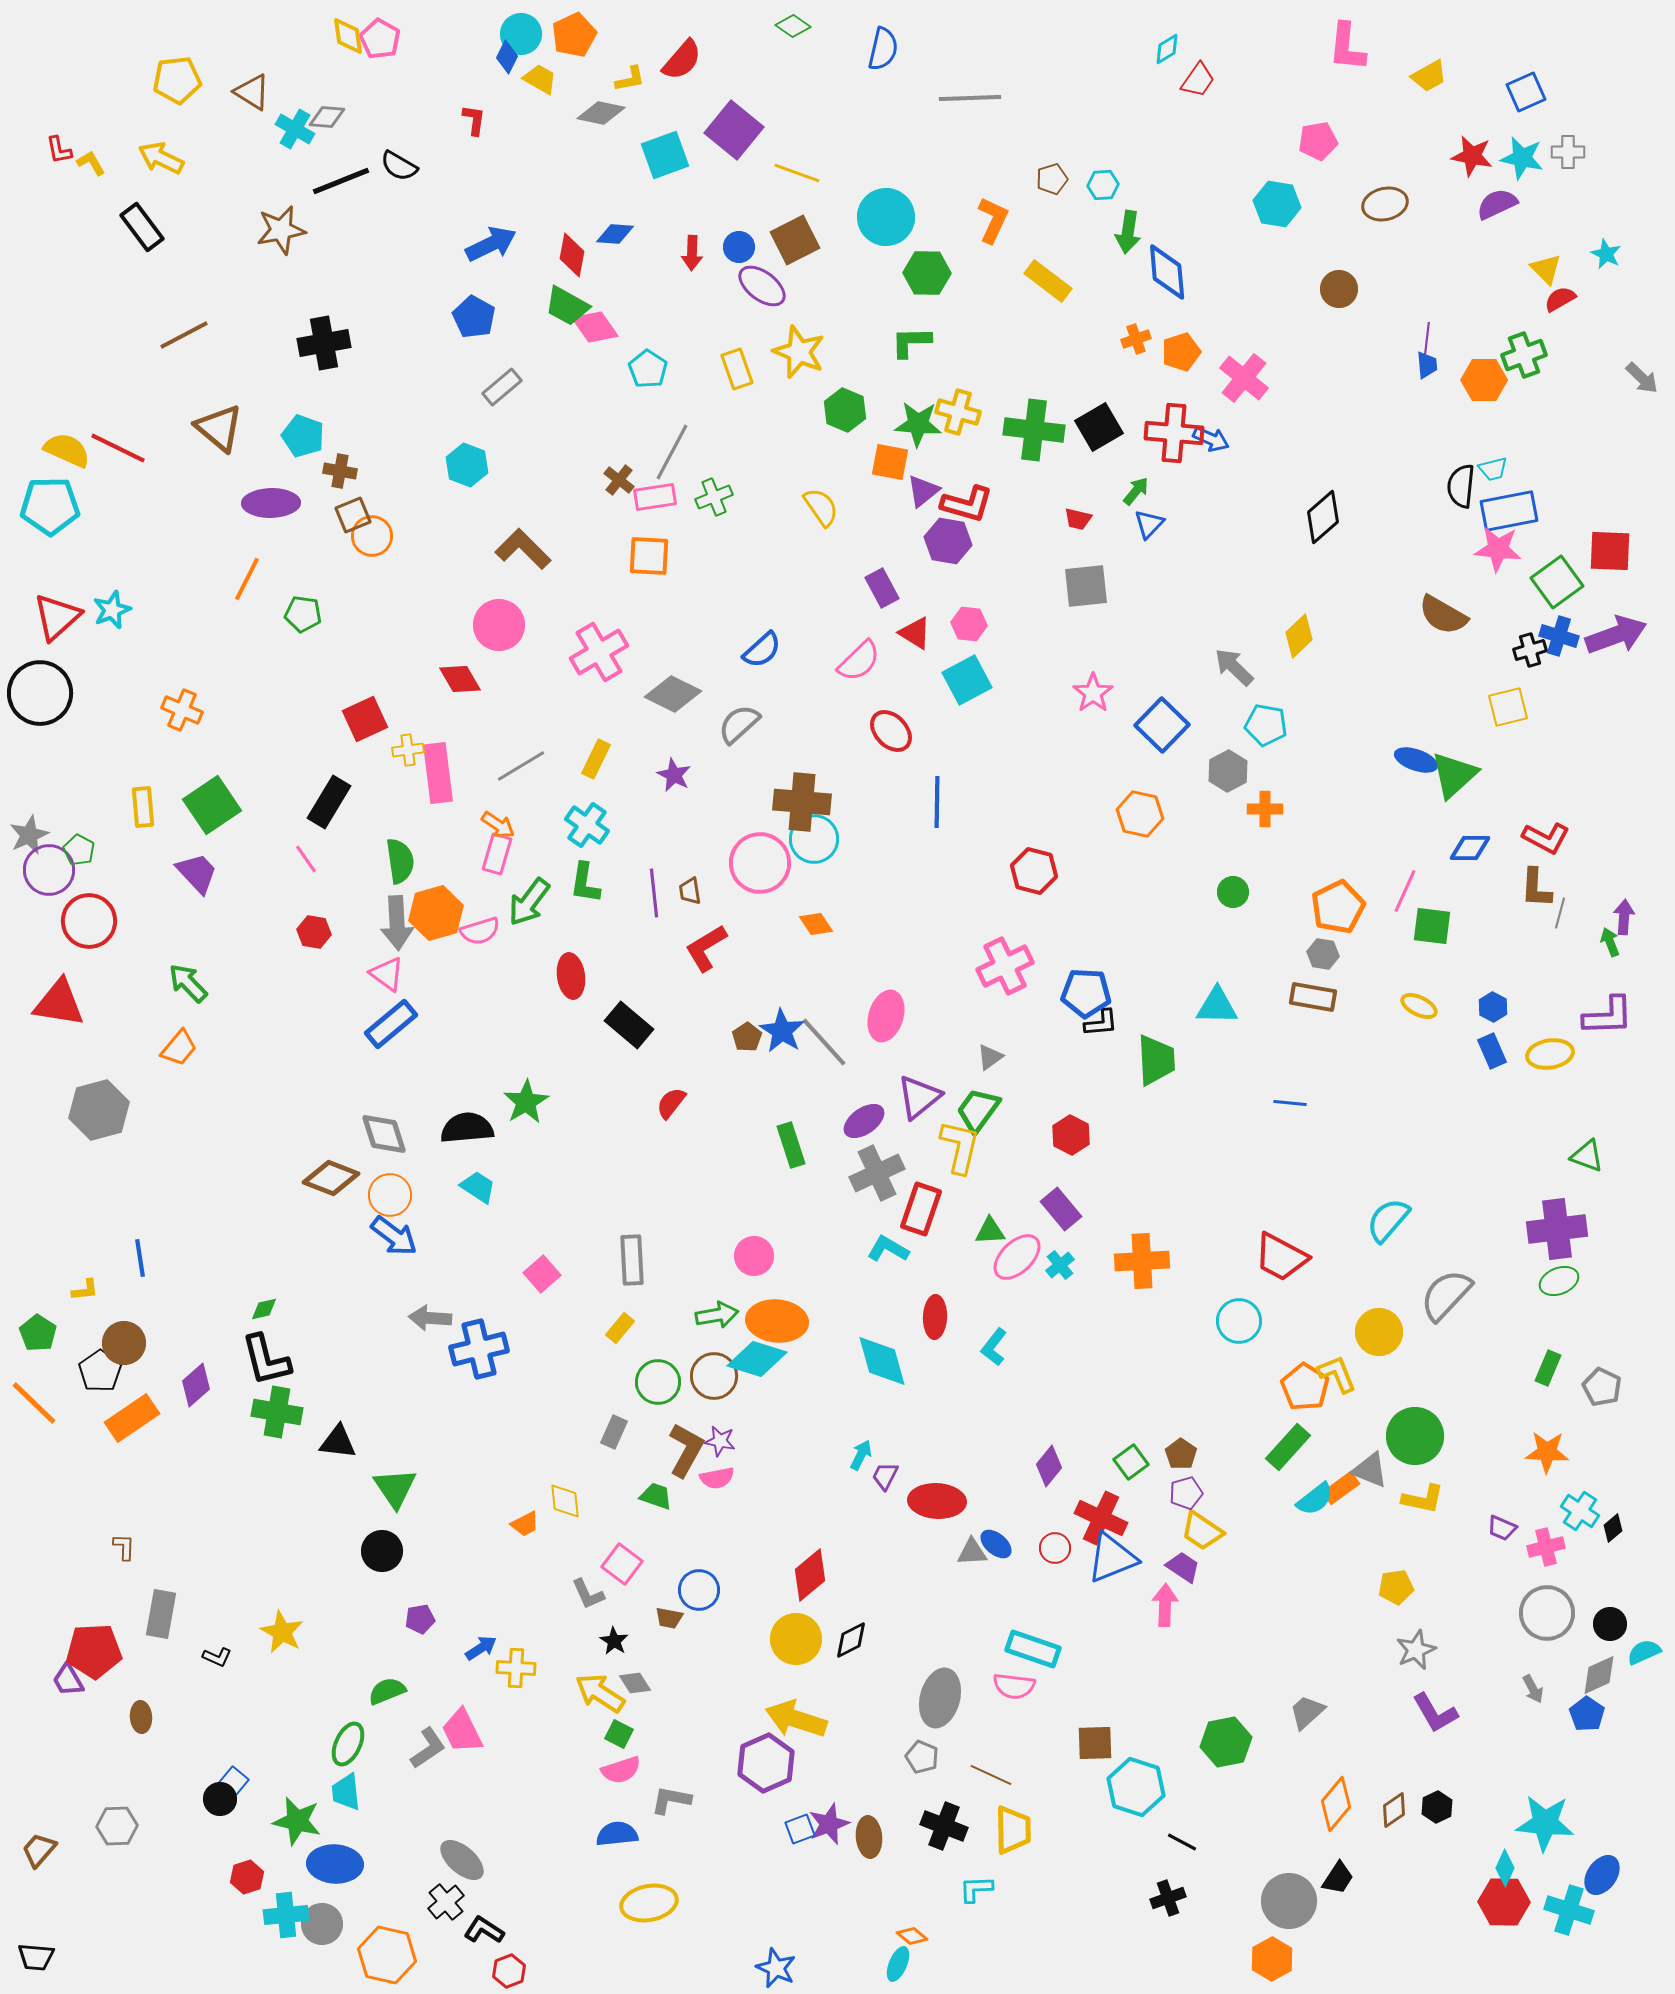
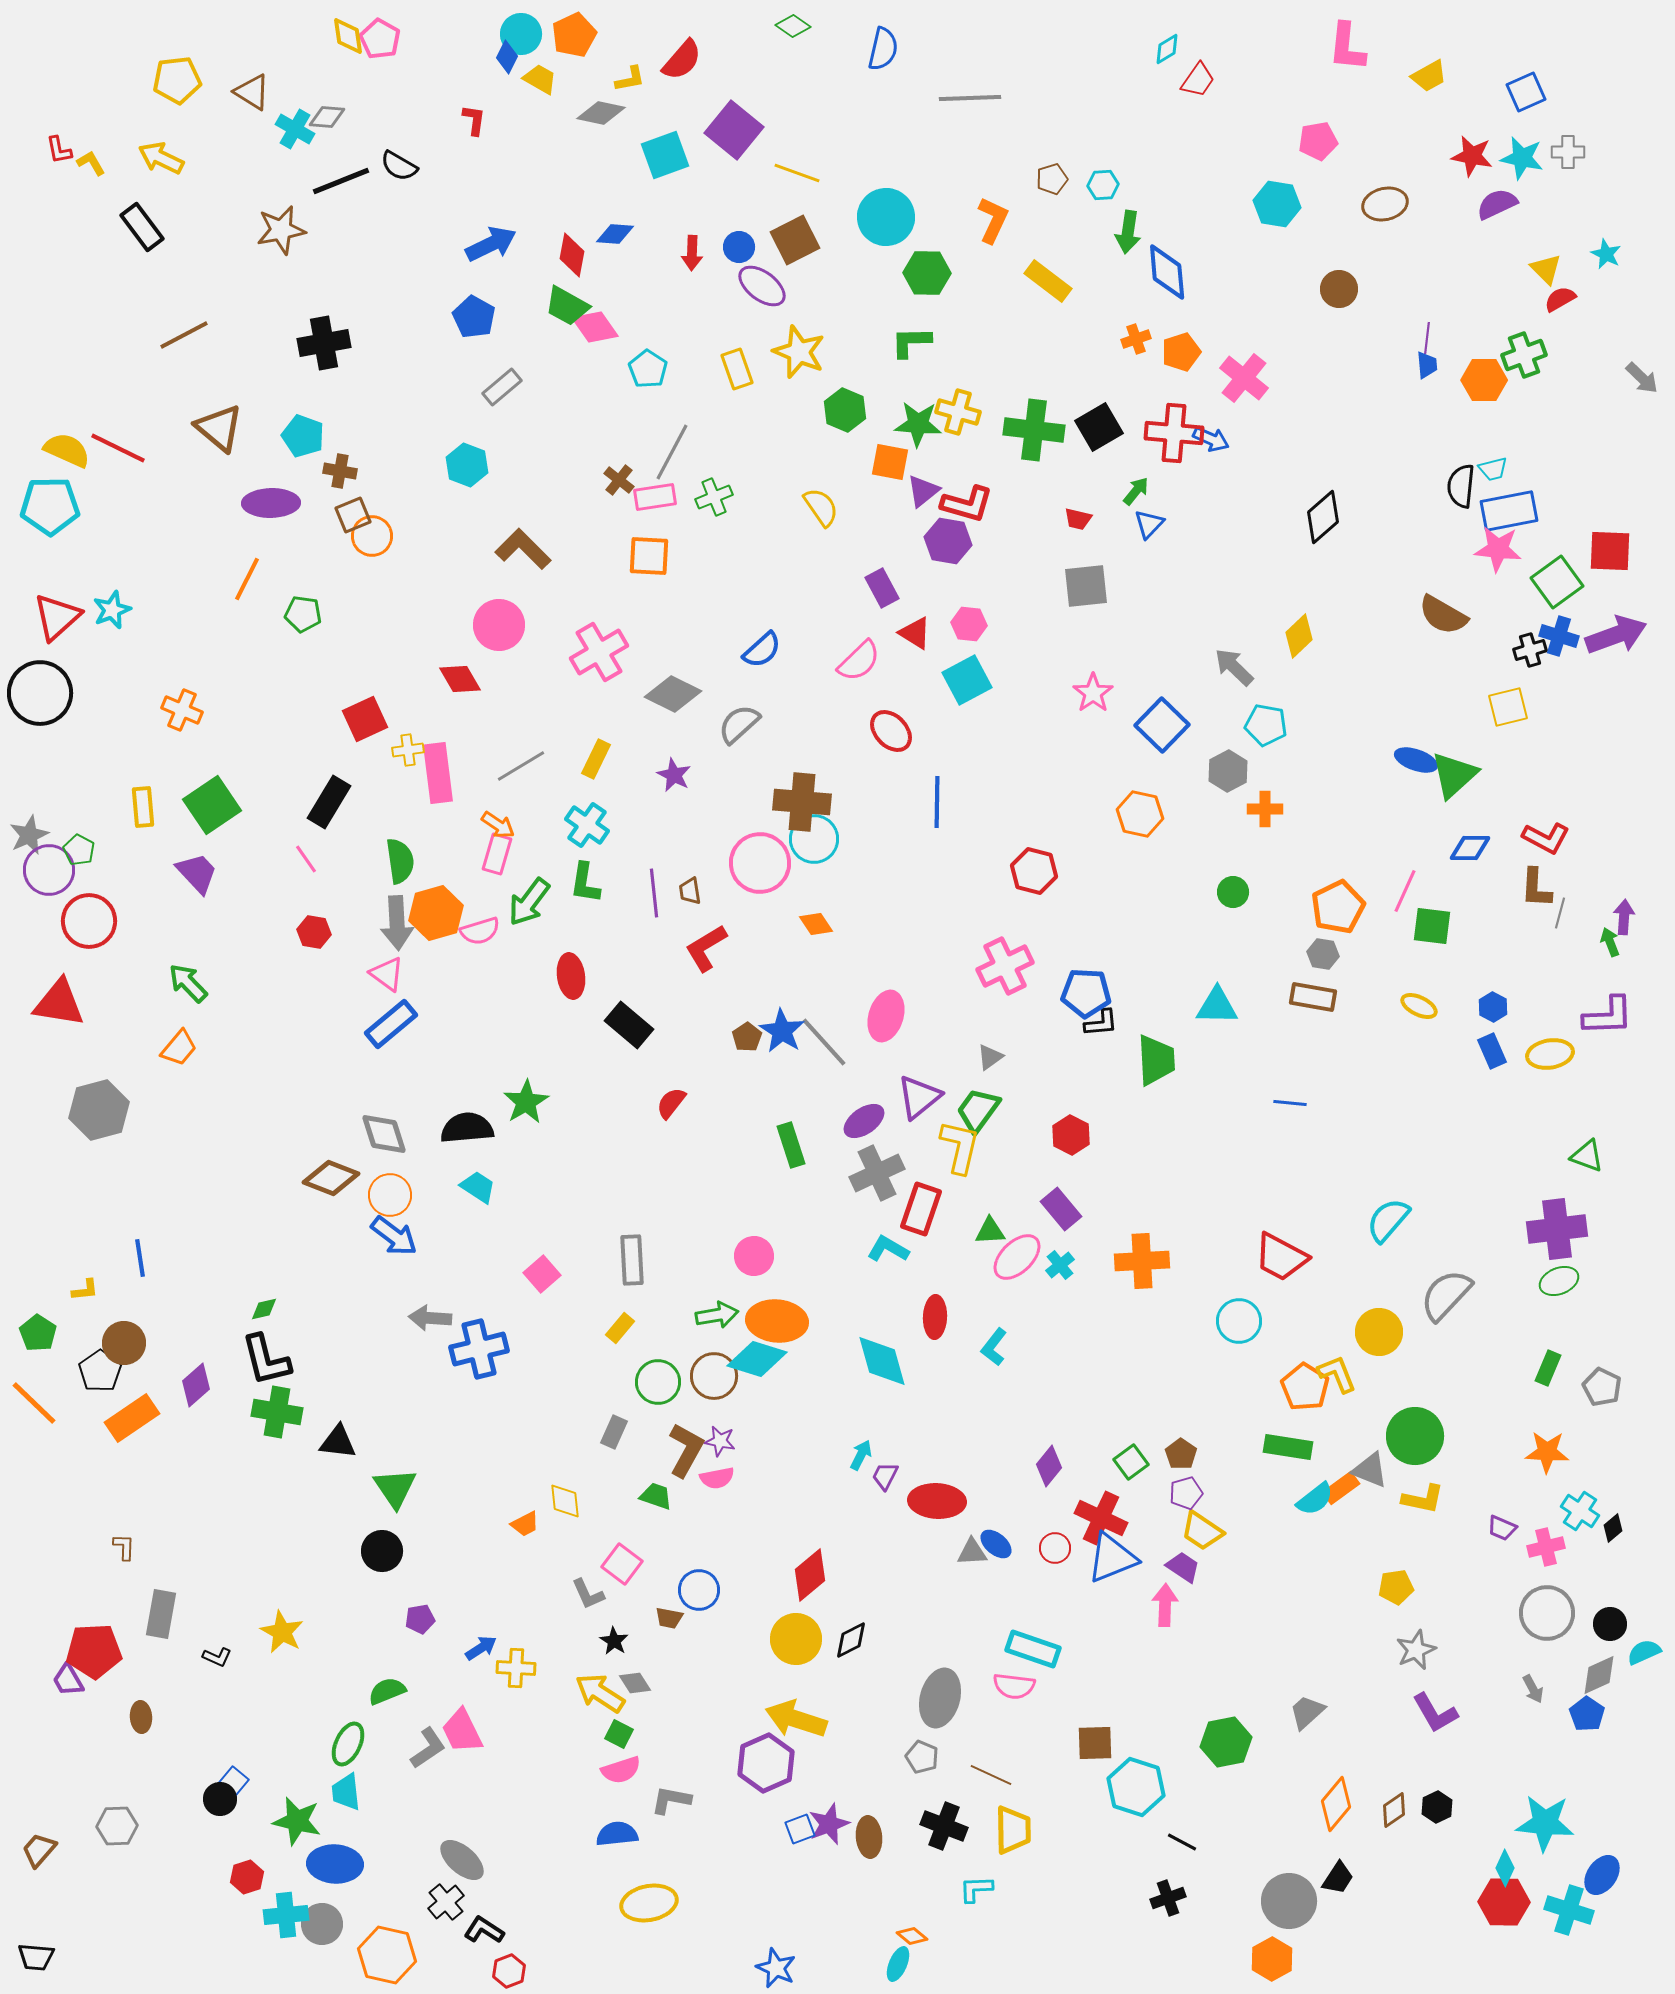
green rectangle at (1288, 1447): rotated 57 degrees clockwise
